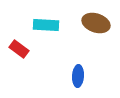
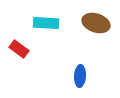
cyan rectangle: moved 2 px up
blue ellipse: moved 2 px right
